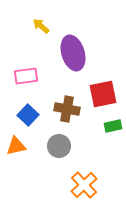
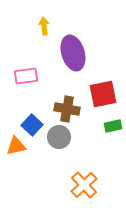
yellow arrow: moved 3 px right; rotated 42 degrees clockwise
blue square: moved 4 px right, 10 px down
gray circle: moved 9 px up
